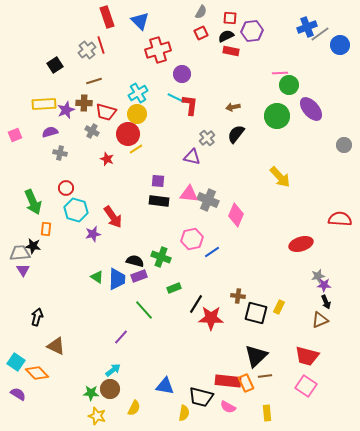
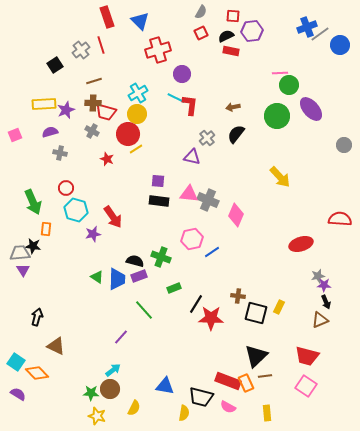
red square at (230, 18): moved 3 px right, 2 px up
gray cross at (87, 50): moved 6 px left
brown cross at (84, 103): moved 9 px right
red rectangle at (228, 381): rotated 15 degrees clockwise
